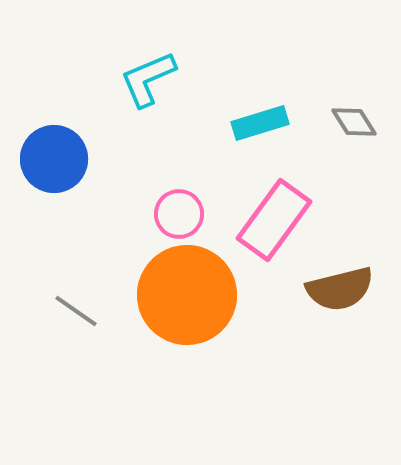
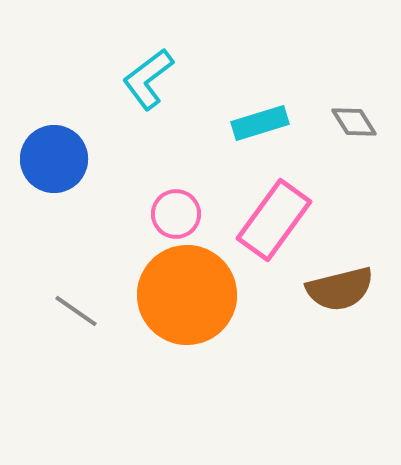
cyan L-shape: rotated 14 degrees counterclockwise
pink circle: moved 3 px left
